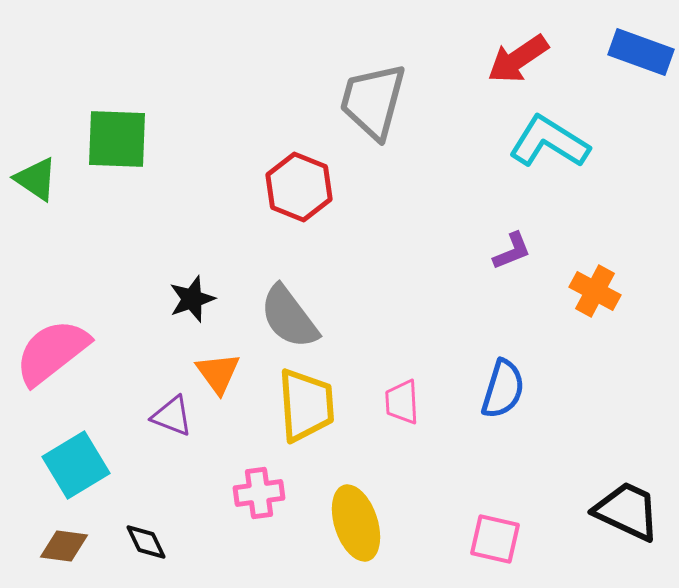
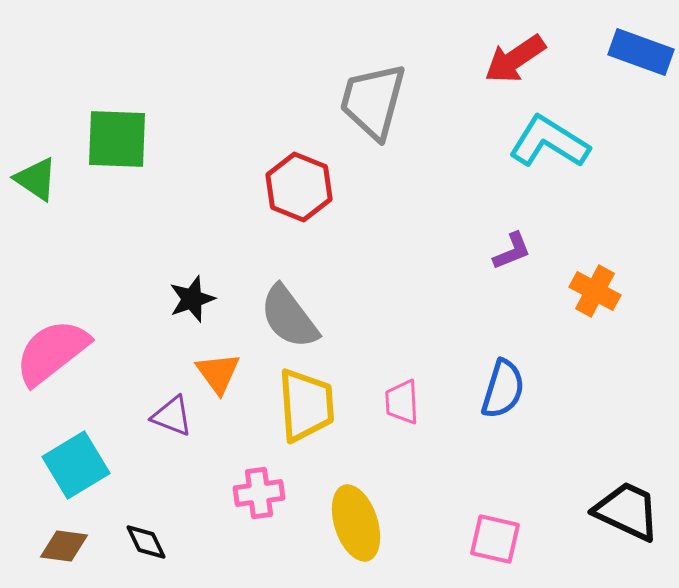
red arrow: moved 3 px left
